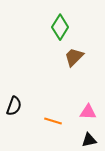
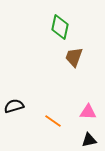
green diamond: rotated 20 degrees counterclockwise
brown trapezoid: rotated 25 degrees counterclockwise
black semicircle: rotated 126 degrees counterclockwise
orange line: rotated 18 degrees clockwise
